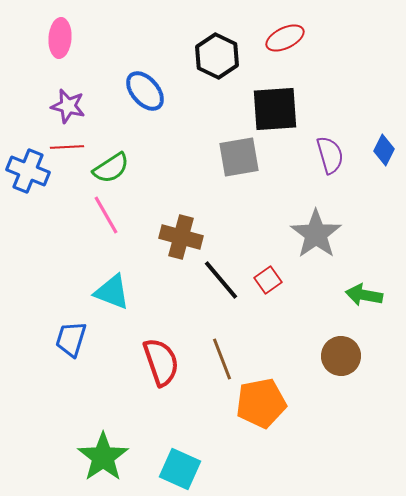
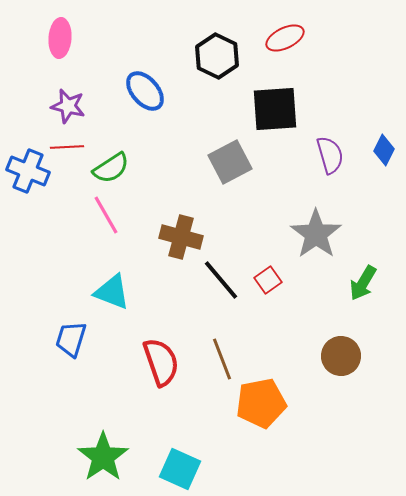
gray square: moved 9 px left, 5 px down; rotated 18 degrees counterclockwise
green arrow: moved 1 px left, 12 px up; rotated 69 degrees counterclockwise
